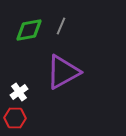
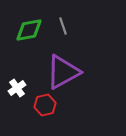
gray line: moved 2 px right; rotated 42 degrees counterclockwise
white cross: moved 2 px left, 4 px up
red hexagon: moved 30 px right, 13 px up; rotated 15 degrees counterclockwise
